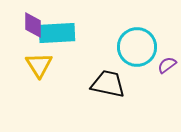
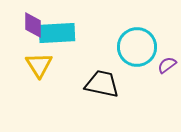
black trapezoid: moved 6 px left
